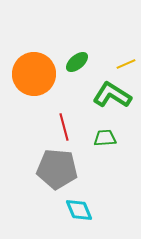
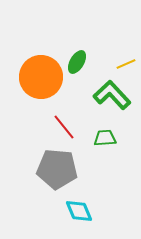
green ellipse: rotated 20 degrees counterclockwise
orange circle: moved 7 px right, 3 px down
green L-shape: rotated 15 degrees clockwise
red line: rotated 24 degrees counterclockwise
cyan diamond: moved 1 px down
